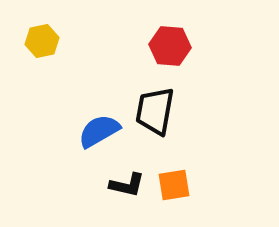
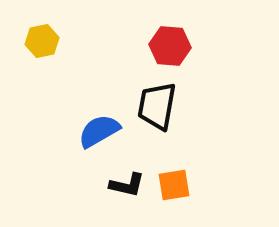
black trapezoid: moved 2 px right, 5 px up
